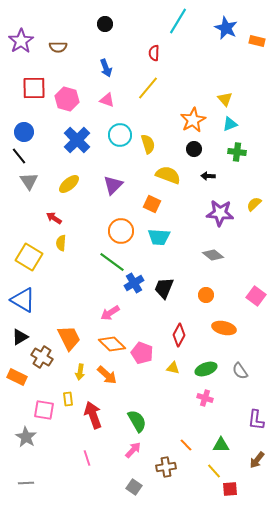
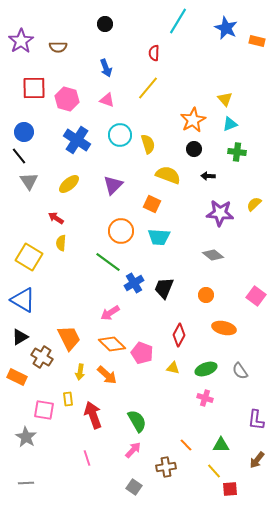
blue cross at (77, 140): rotated 12 degrees counterclockwise
red arrow at (54, 218): moved 2 px right
green line at (112, 262): moved 4 px left
